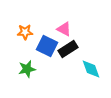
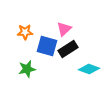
pink triangle: rotated 49 degrees clockwise
blue square: rotated 10 degrees counterclockwise
cyan diamond: moved 2 px left; rotated 50 degrees counterclockwise
